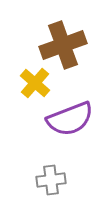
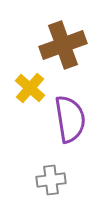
yellow cross: moved 5 px left, 5 px down
purple semicircle: rotated 78 degrees counterclockwise
